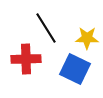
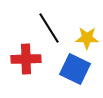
black line: moved 3 px right
